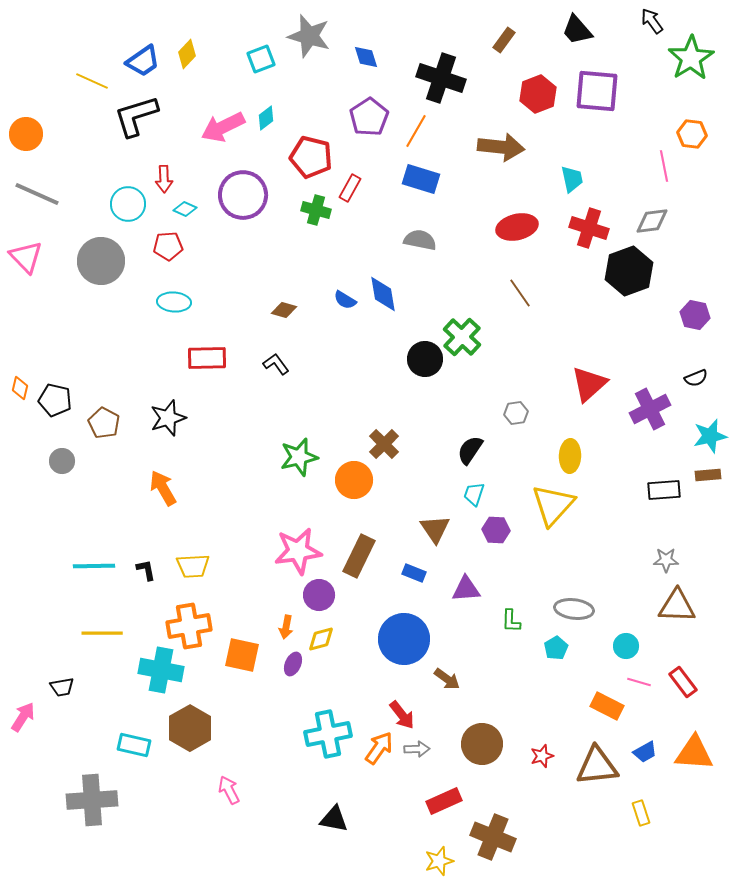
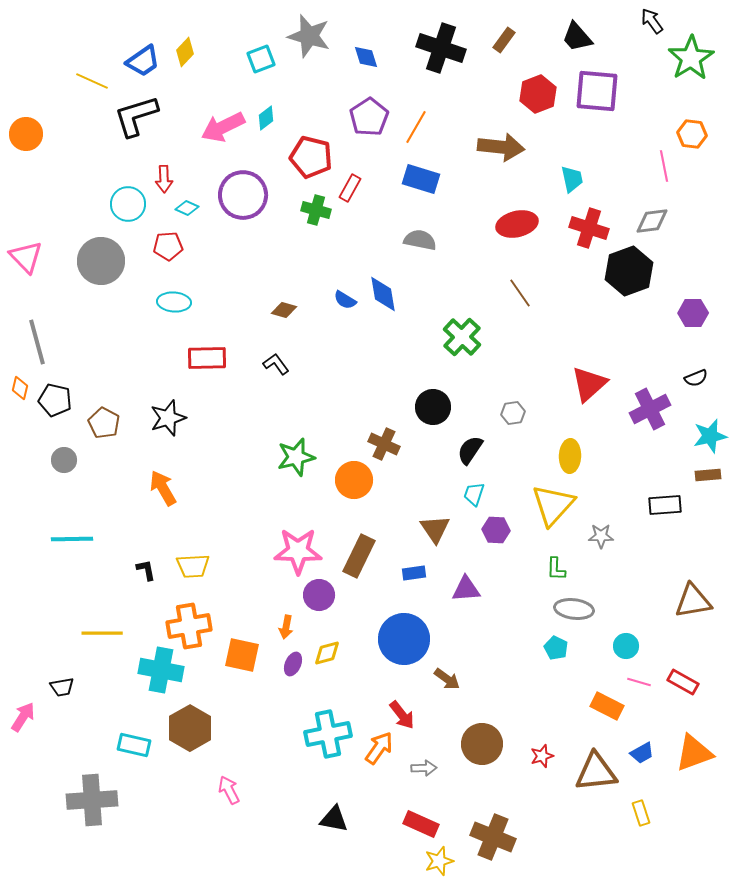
black trapezoid at (577, 30): moved 7 px down
yellow diamond at (187, 54): moved 2 px left, 2 px up
black cross at (441, 78): moved 30 px up
orange line at (416, 131): moved 4 px up
gray line at (37, 194): moved 148 px down; rotated 51 degrees clockwise
cyan diamond at (185, 209): moved 2 px right, 1 px up
red ellipse at (517, 227): moved 3 px up
purple hexagon at (695, 315): moved 2 px left, 2 px up; rotated 12 degrees counterclockwise
black circle at (425, 359): moved 8 px right, 48 px down
gray hexagon at (516, 413): moved 3 px left
brown cross at (384, 444): rotated 20 degrees counterclockwise
green star at (299, 457): moved 3 px left
gray circle at (62, 461): moved 2 px right, 1 px up
black rectangle at (664, 490): moved 1 px right, 15 px down
pink star at (298, 551): rotated 9 degrees clockwise
gray star at (666, 560): moved 65 px left, 24 px up
cyan line at (94, 566): moved 22 px left, 27 px up
blue rectangle at (414, 573): rotated 30 degrees counterclockwise
brown triangle at (677, 606): moved 16 px right, 5 px up; rotated 12 degrees counterclockwise
green L-shape at (511, 621): moved 45 px right, 52 px up
yellow diamond at (321, 639): moved 6 px right, 14 px down
cyan pentagon at (556, 648): rotated 15 degrees counterclockwise
red rectangle at (683, 682): rotated 24 degrees counterclockwise
gray arrow at (417, 749): moved 7 px right, 19 px down
blue trapezoid at (645, 752): moved 3 px left, 1 px down
orange triangle at (694, 753): rotated 24 degrees counterclockwise
brown triangle at (597, 766): moved 1 px left, 6 px down
red rectangle at (444, 801): moved 23 px left, 23 px down; rotated 48 degrees clockwise
